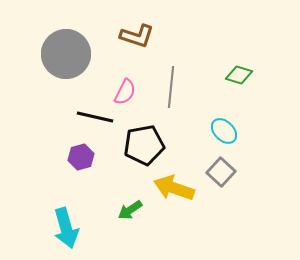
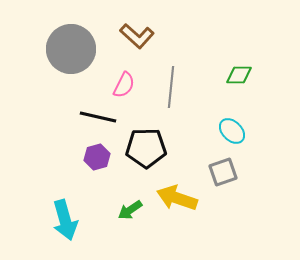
brown L-shape: rotated 24 degrees clockwise
gray circle: moved 5 px right, 5 px up
green diamond: rotated 16 degrees counterclockwise
pink semicircle: moved 1 px left, 7 px up
black line: moved 3 px right
cyan ellipse: moved 8 px right
black pentagon: moved 2 px right, 3 px down; rotated 9 degrees clockwise
purple hexagon: moved 16 px right
gray square: moved 2 px right; rotated 28 degrees clockwise
yellow arrow: moved 3 px right, 10 px down
cyan arrow: moved 1 px left, 8 px up
